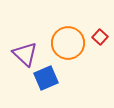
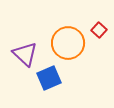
red square: moved 1 px left, 7 px up
blue square: moved 3 px right
